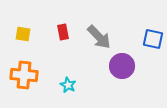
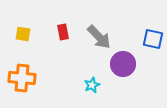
purple circle: moved 1 px right, 2 px up
orange cross: moved 2 px left, 3 px down
cyan star: moved 24 px right; rotated 21 degrees clockwise
